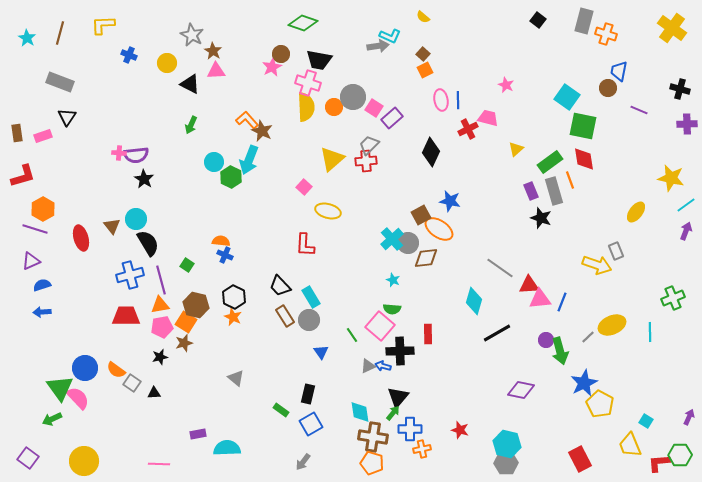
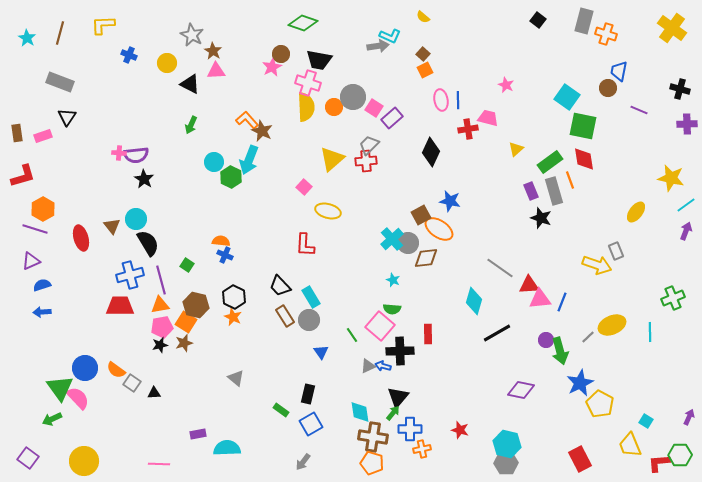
red cross at (468, 129): rotated 18 degrees clockwise
red trapezoid at (126, 316): moved 6 px left, 10 px up
black star at (160, 357): moved 12 px up
blue star at (584, 383): moved 4 px left
